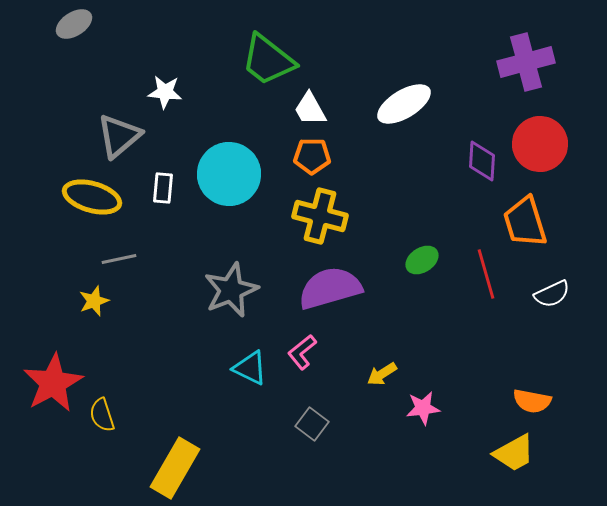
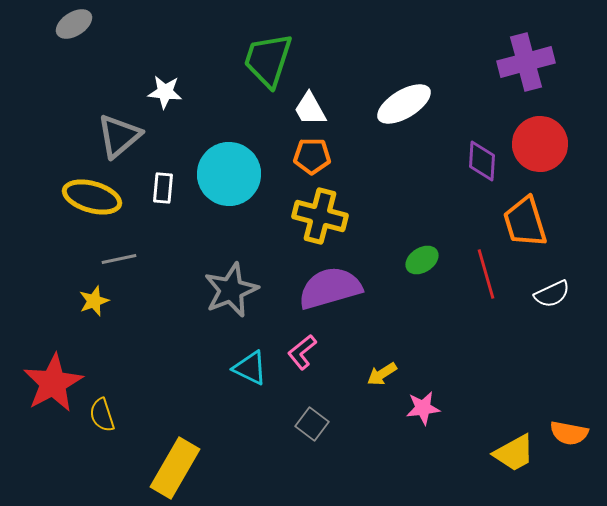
green trapezoid: rotated 70 degrees clockwise
orange semicircle: moved 37 px right, 32 px down
